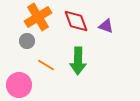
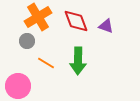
orange line: moved 2 px up
pink circle: moved 1 px left, 1 px down
